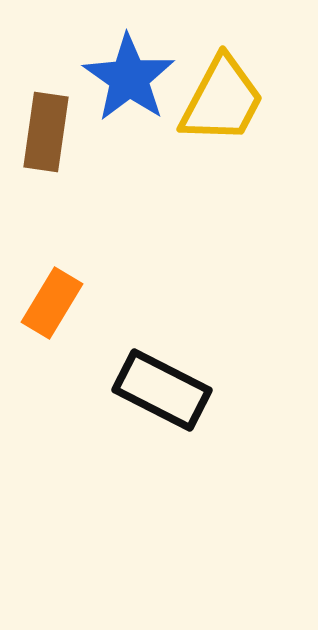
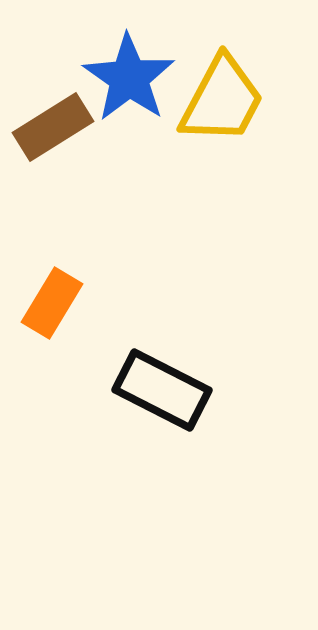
brown rectangle: moved 7 px right, 5 px up; rotated 50 degrees clockwise
